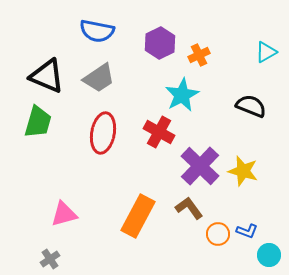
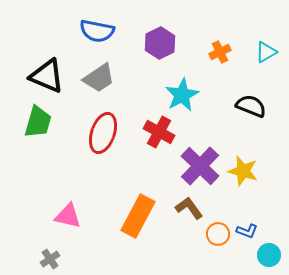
orange cross: moved 21 px right, 3 px up
red ellipse: rotated 9 degrees clockwise
pink triangle: moved 4 px right, 2 px down; rotated 28 degrees clockwise
